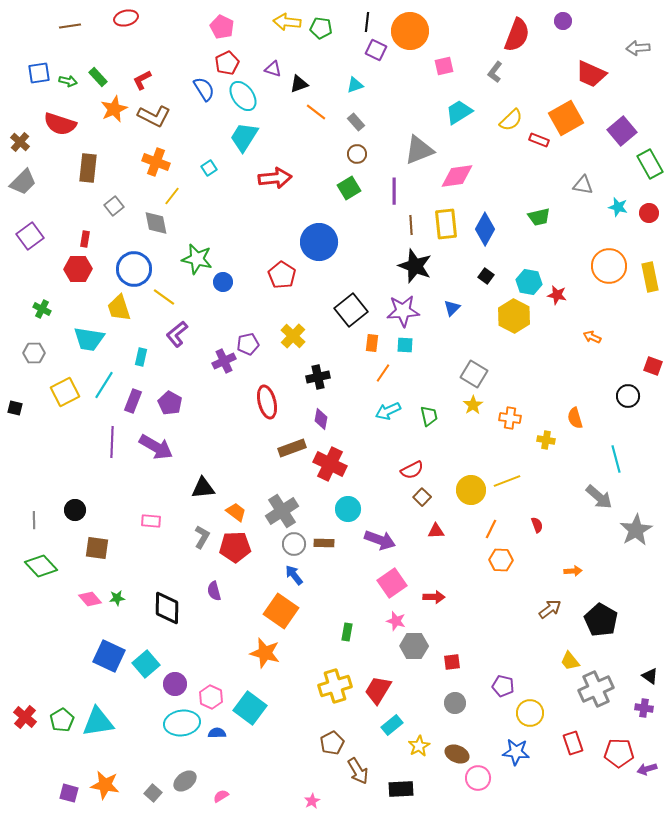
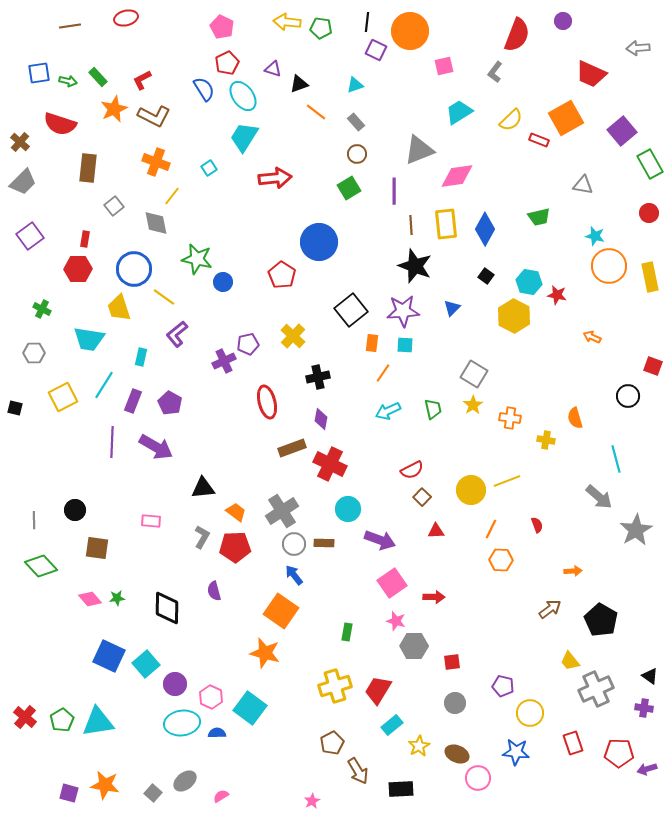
cyan star at (618, 207): moved 23 px left, 29 px down
yellow square at (65, 392): moved 2 px left, 5 px down
green trapezoid at (429, 416): moved 4 px right, 7 px up
